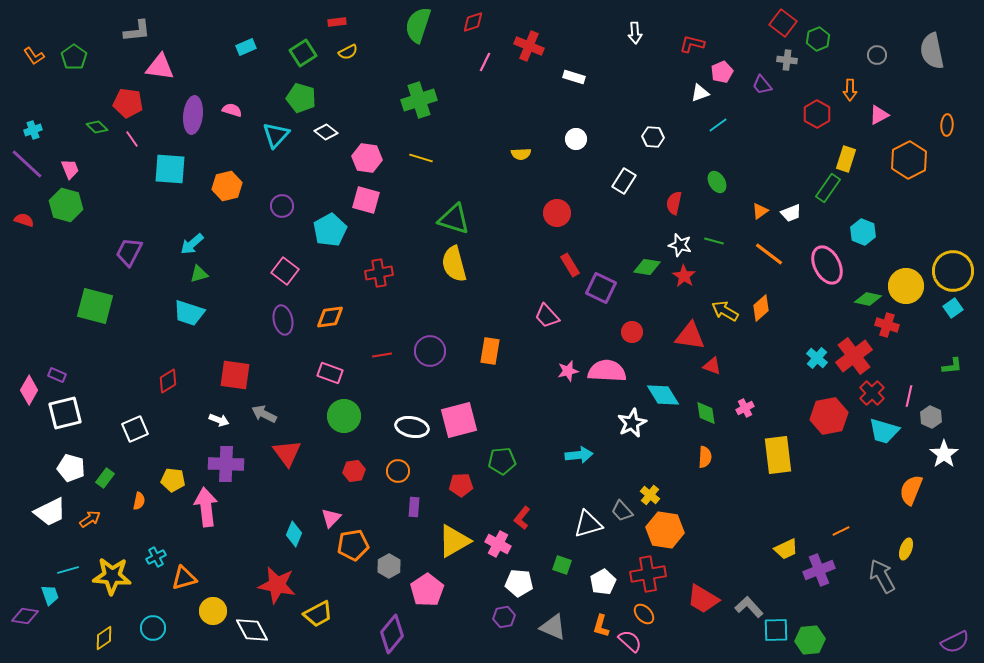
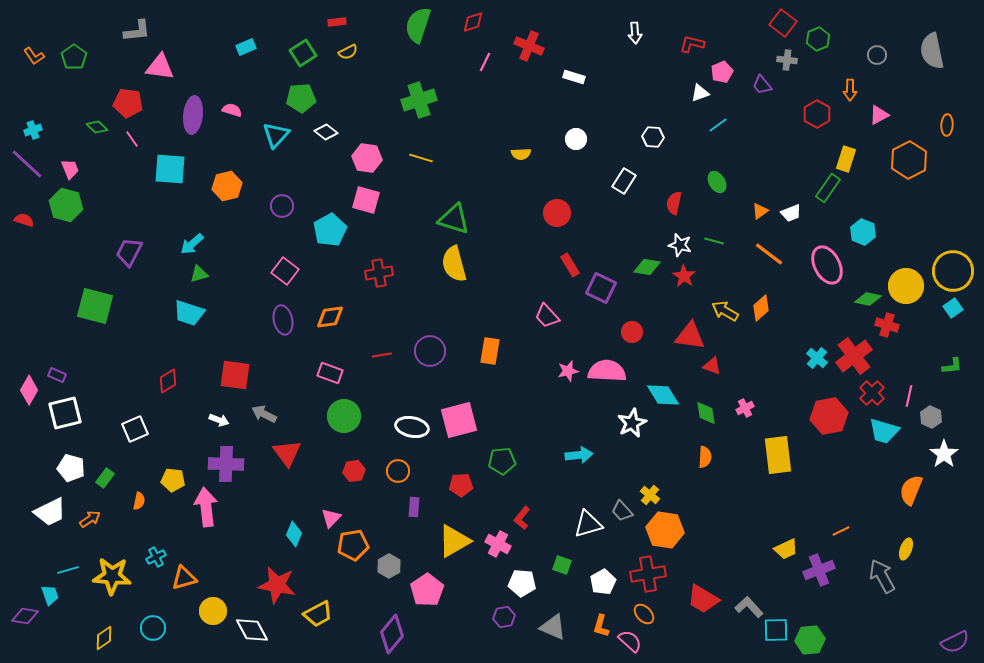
green pentagon at (301, 98): rotated 20 degrees counterclockwise
white pentagon at (519, 583): moved 3 px right
